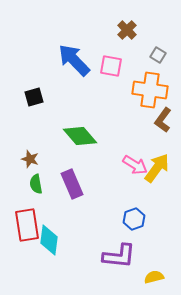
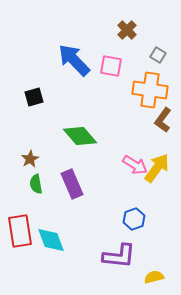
brown star: rotated 24 degrees clockwise
red rectangle: moved 7 px left, 6 px down
cyan diamond: moved 2 px right; rotated 28 degrees counterclockwise
